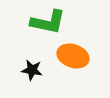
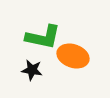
green L-shape: moved 5 px left, 15 px down
